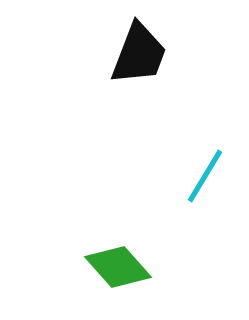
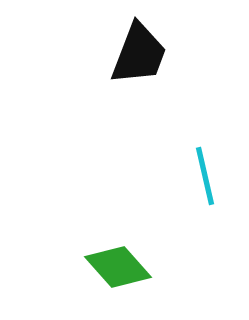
cyan line: rotated 44 degrees counterclockwise
